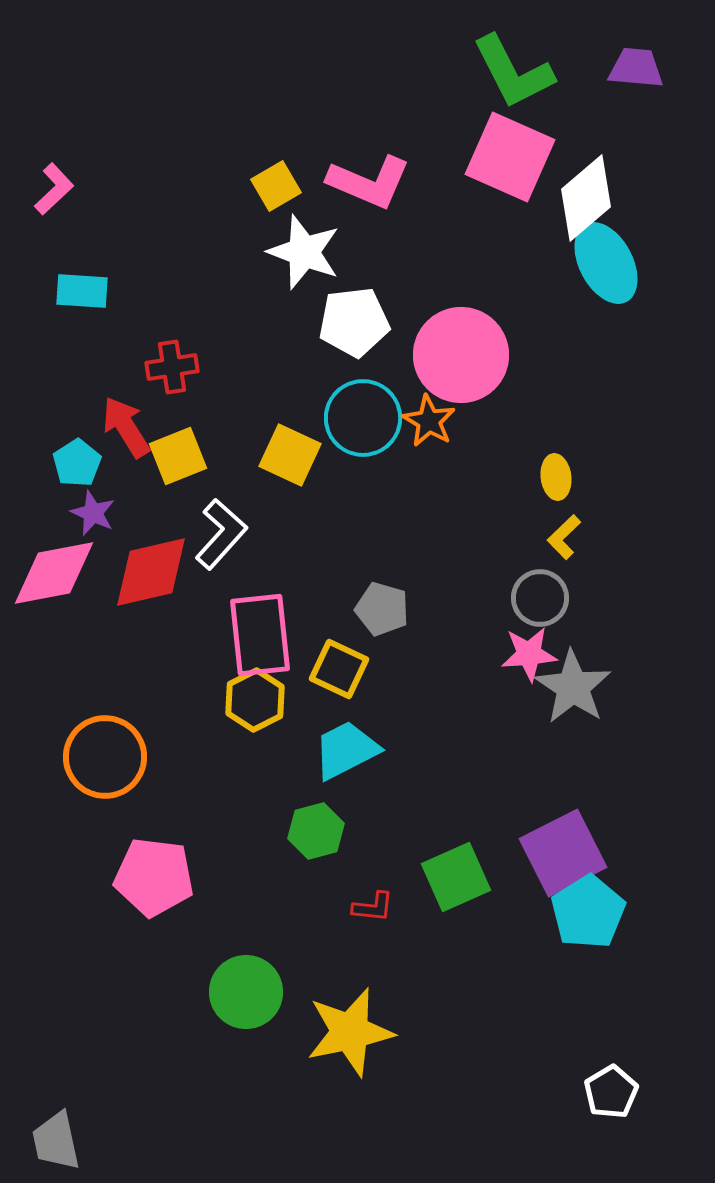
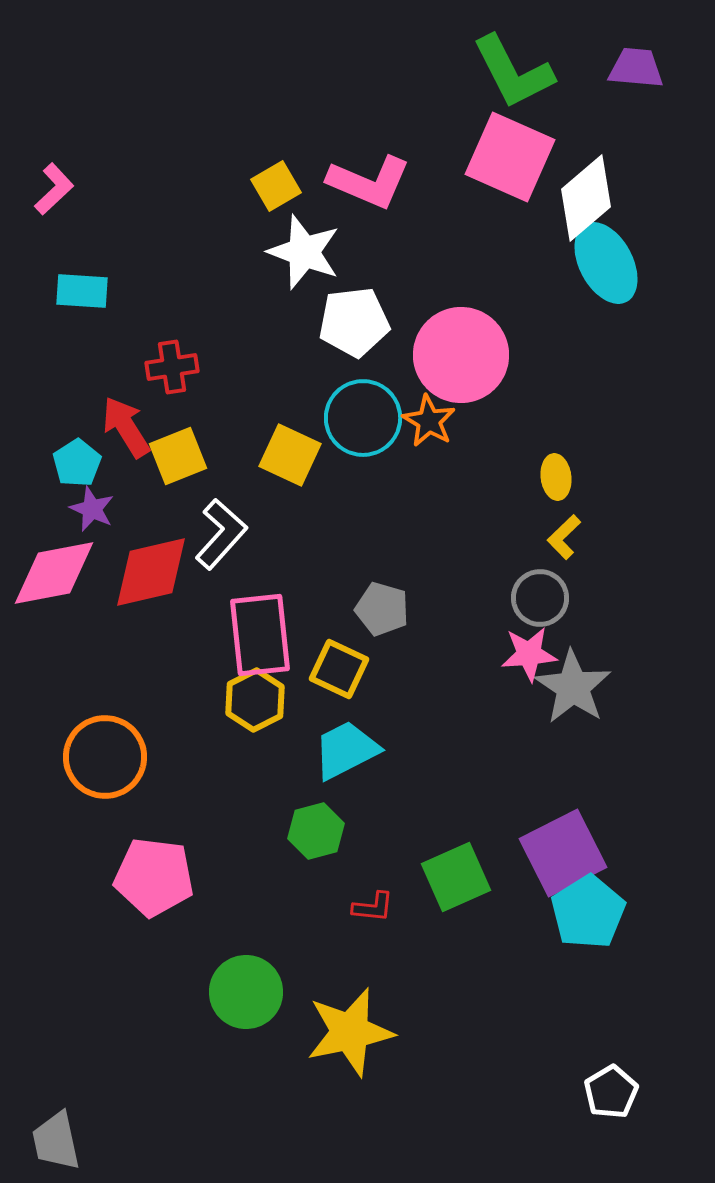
purple star at (93, 513): moved 1 px left, 4 px up
